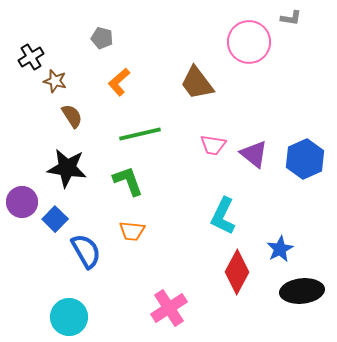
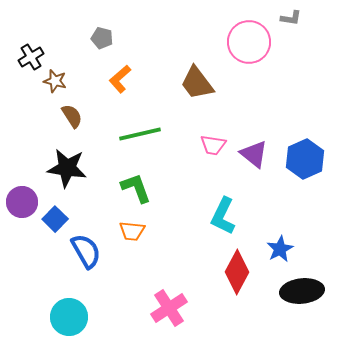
orange L-shape: moved 1 px right, 3 px up
green L-shape: moved 8 px right, 7 px down
